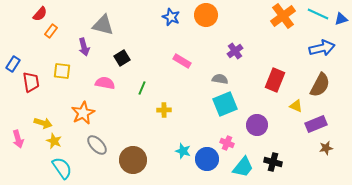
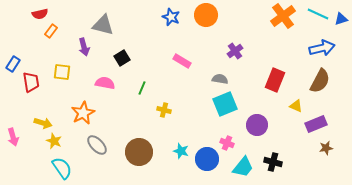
red semicircle: rotated 35 degrees clockwise
yellow square: moved 1 px down
brown semicircle: moved 4 px up
yellow cross: rotated 16 degrees clockwise
pink arrow: moved 5 px left, 2 px up
cyan star: moved 2 px left
brown circle: moved 6 px right, 8 px up
